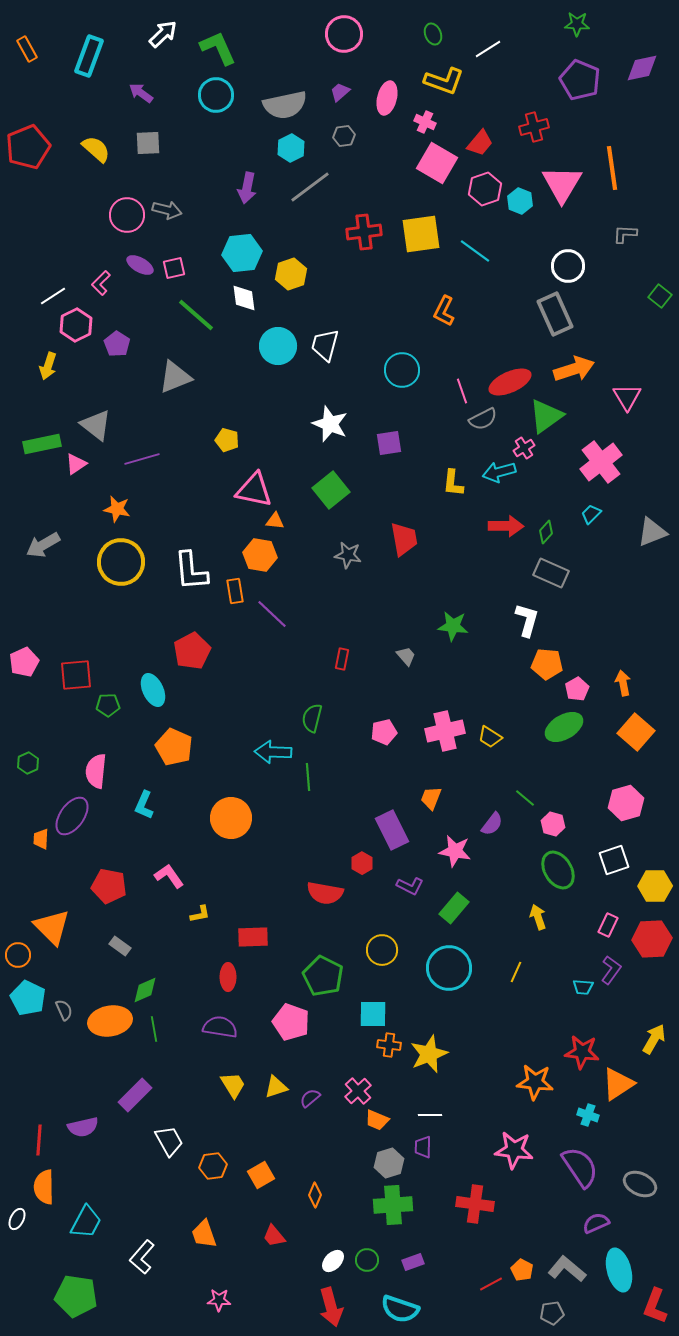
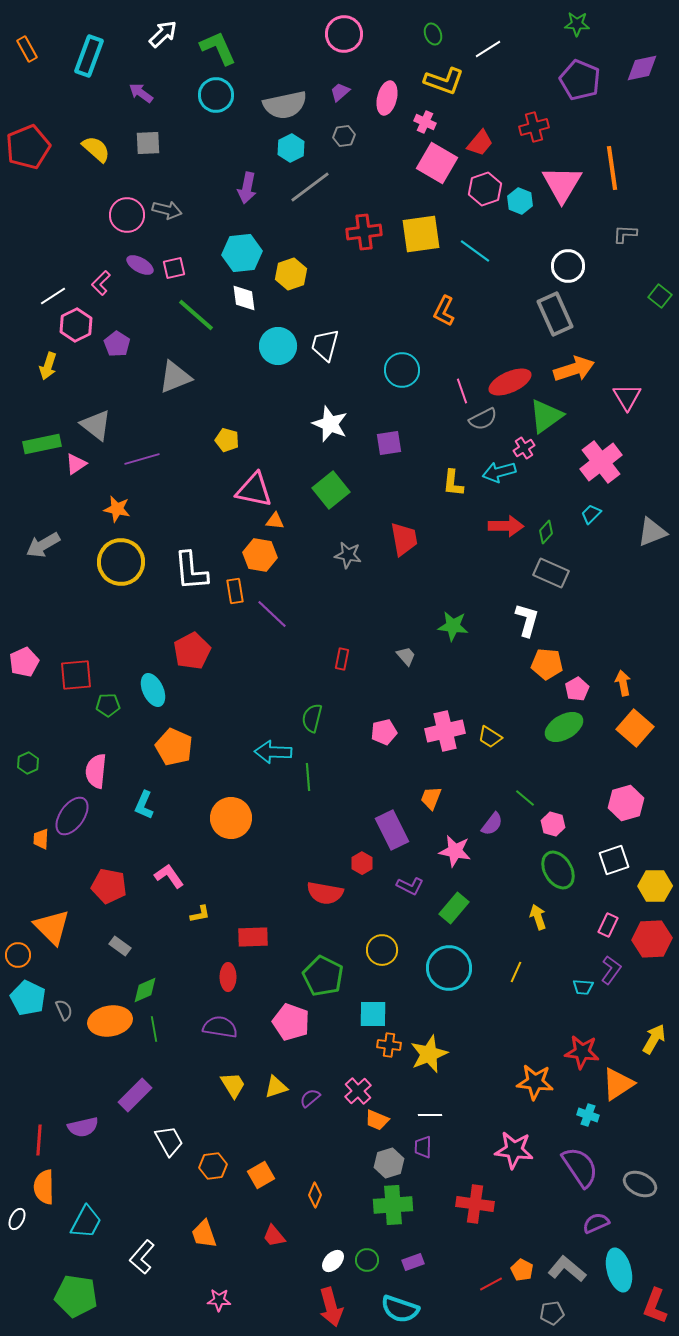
orange square at (636, 732): moved 1 px left, 4 px up
